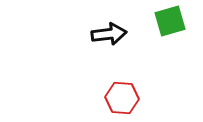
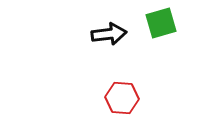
green square: moved 9 px left, 2 px down
